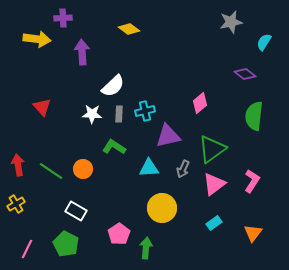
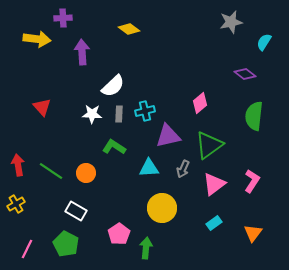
green triangle: moved 3 px left, 4 px up
orange circle: moved 3 px right, 4 px down
